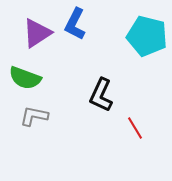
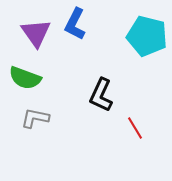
purple triangle: moved 1 px left; rotated 32 degrees counterclockwise
gray L-shape: moved 1 px right, 2 px down
